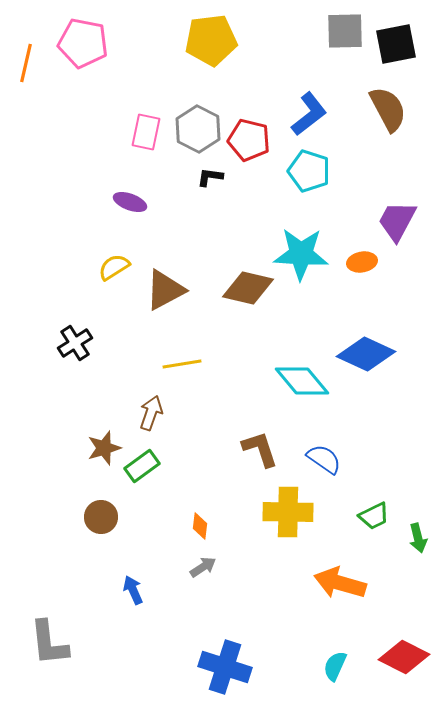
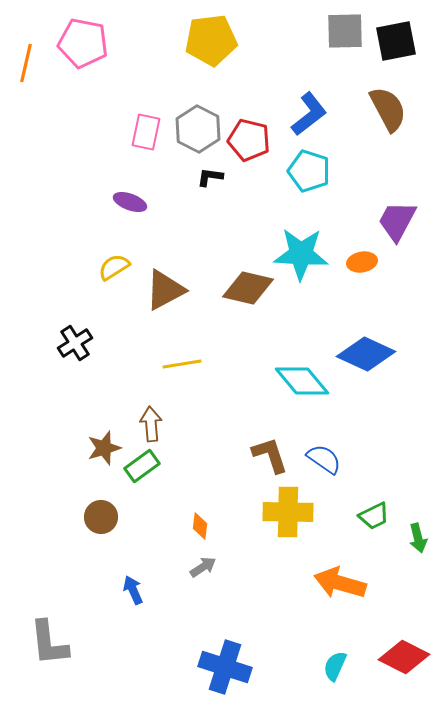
black square: moved 3 px up
brown arrow: moved 11 px down; rotated 24 degrees counterclockwise
brown L-shape: moved 10 px right, 6 px down
